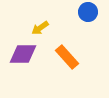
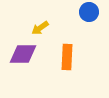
blue circle: moved 1 px right
orange rectangle: rotated 45 degrees clockwise
